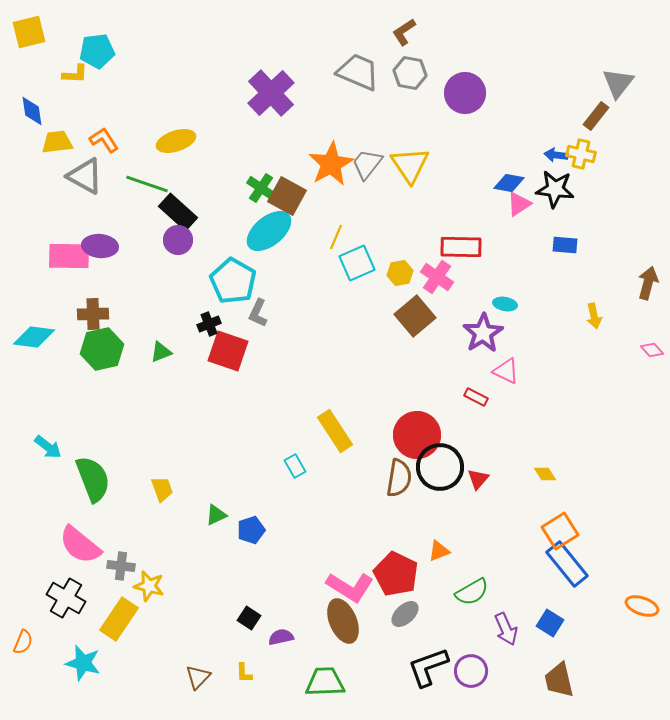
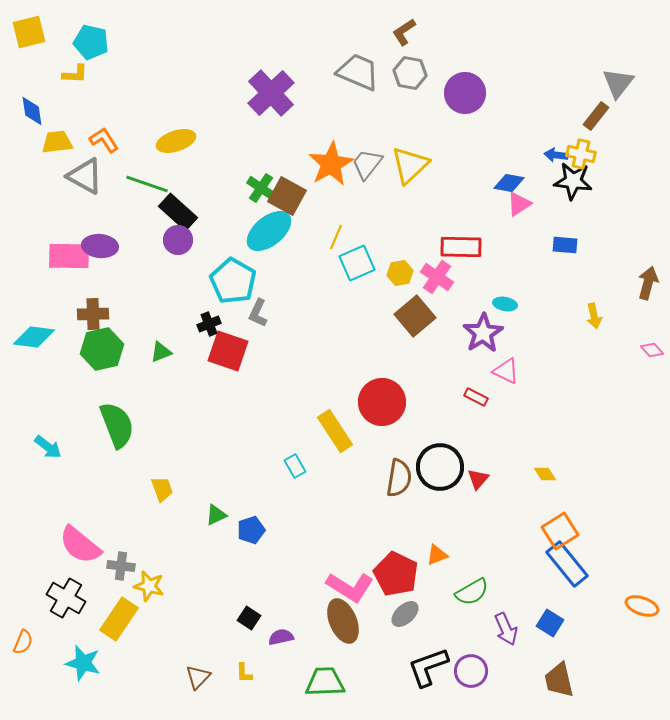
cyan pentagon at (97, 51): moved 6 px left, 9 px up; rotated 20 degrees clockwise
yellow triangle at (410, 165): rotated 21 degrees clockwise
black star at (555, 189): moved 18 px right, 8 px up
red circle at (417, 435): moved 35 px left, 33 px up
green semicircle at (93, 479): moved 24 px right, 54 px up
orange triangle at (439, 551): moved 2 px left, 4 px down
